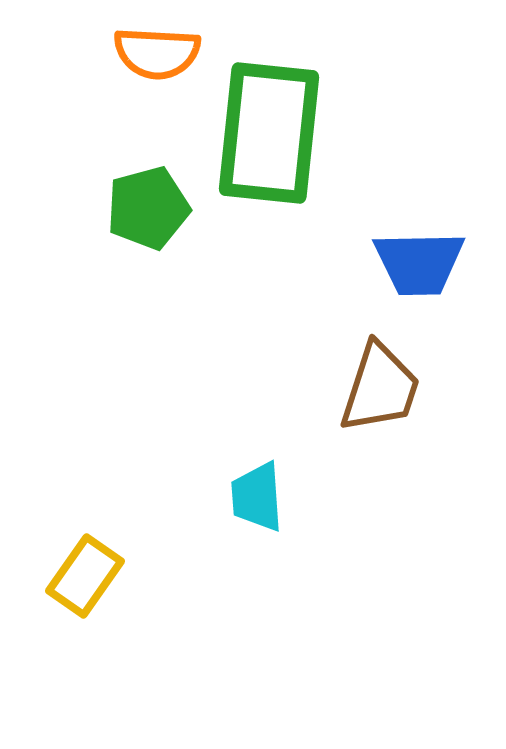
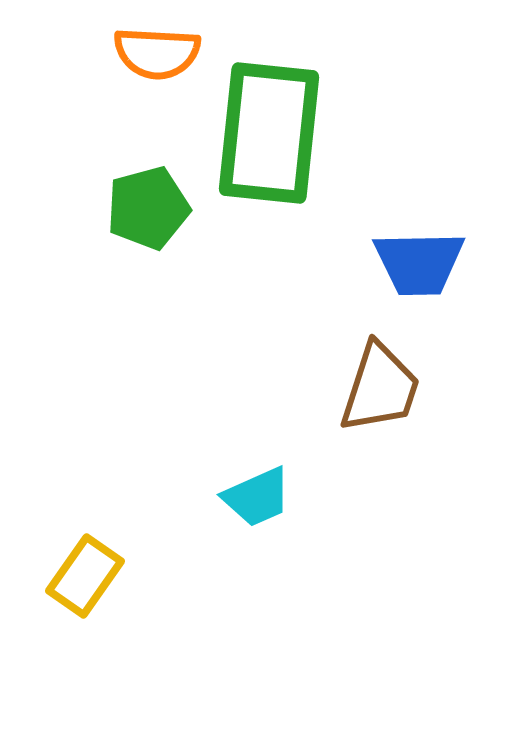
cyan trapezoid: rotated 110 degrees counterclockwise
